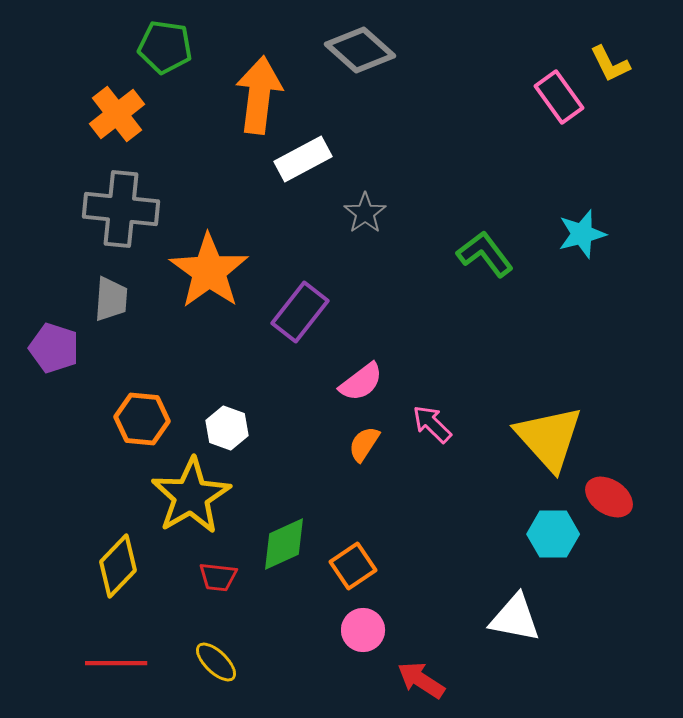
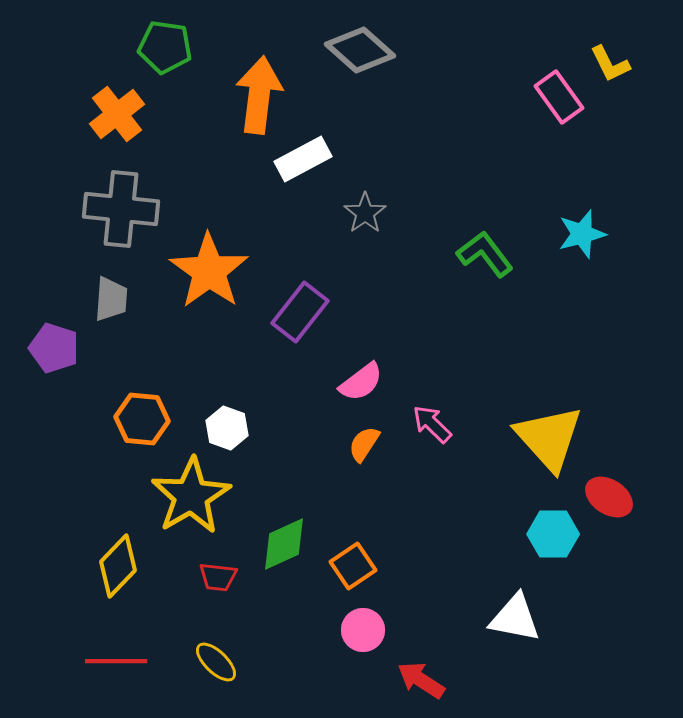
red line: moved 2 px up
